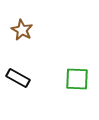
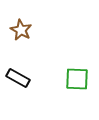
brown star: moved 1 px left
